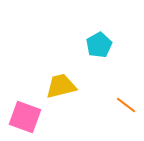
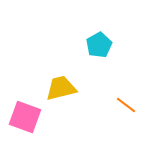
yellow trapezoid: moved 2 px down
